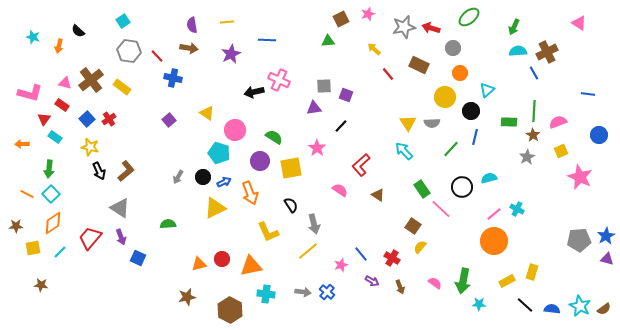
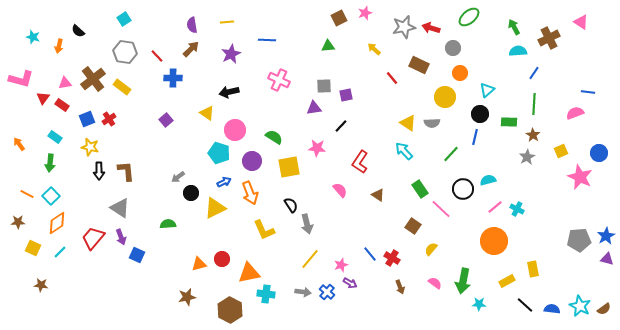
pink star at (368, 14): moved 3 px left, 1 px up
brown square at (341, 19): moved 2 px left, 1 px up
cyan square at (123, 21): moved 1 px right, 2 px up
pink triangle at (579, 23): moved 2 px right, 1 px up
green arrow at (514, 27): rotated 126 degrees clockwise
green triangle at (328, 41): moved 5 px down
brown arrow at (189, 48): moved 2 px right, 1 px down; rotated 54 degrees counterclockwise
gray hexagon at (129, 51): moved 4 px left, 1 px down
brown cross at (547, 52): moved 2 px right, 14 px up
blue line at (534, 73): rotated 64 degrees clockwise
red line at (388, 74): moved 4 px right, 4 px down
blue cross at (173, 78): rotated 12 degrees counterclockwise
brown cross at (91, 80): moved 2 px right, 1 px up
pink triangle at (65, 83): rotated 24 degrees counterclockwise
black arrow at (254, 92): moved 25 px left
pink L-shape at (30, 93): moved 9 px left, 14 px up
blue line at (588, 94): moved 2 px up
purple square at (346, 95): rotated 32 degrees counterclockwise
black circle at (471, 111): moved 9 px right, 3 px down
green line at (534, 111): moved 7 px up
red triangle at (44, 119): moved 1 px left, 21 px up
blue square at (87, 119): rotated 21 degrees clockwise
purple square at (169, 120): moved 3 px left
pink semicircle at (558, 122): moved 17 px right, 9 px up
yellow triangle at (408, 123): rotated 24 degrees counterclockwise
blue circle at (599, 135): moved 18 px down
orange arrow at (22, 144): moved 3 px left; rotated 56 degrees clockwise
pink star at (317, 148): rotated 30 degrees counterclockwise
green line at (451, 149): moved 5 px down
purple circle at (260, 161): moved 8 px left
red L-shape at (361, 165): moved 1 px left, 3 px up; rotated 15 degrees counterclockwise
yellow square at (291, 168): moved 2 px left, 1 px up
green arrow at (49, 169): moved 1 px right, 6 px up
black arrow at (99, 171): rotated 24 degrees clockwise
brown L-shape at (126, 171): rotated 55 degrees counterclockwise
gray arrow at (178, 177): rotated 24 degrees clockwise
black circle at (203, 177): moved 12 px left, 16 px down
cyan semicircle at (489, 178): moved 1 px left, 2 px down
black circle at (462, 187): moved 1 px right, 2 px down
green rectangle at (422, 189): moved 2 px left
pink semicircle at (340, 190): rotated 14 degrees clockwise
cyan square at (51, 194): moved 2 px down
pink line at (494, 214): moved 1 px right, 7 px up
orange diamond at (53, 223): moved 4 px right
gray arrow at (314, 224): moved 7 px left
brown star at (16, 226): moved 2 px right, 4 px up
yellow L-shape at (268, 232): moved 4 px left, 2 px up
red trapezoid at (90, 238): moved 3 px right
yellow semicircle at (420, 247): moved 11 px right, 2 px down
yellow square at (33, 248): rotated 35 degrees clockwise
yellow line at (308, 251): moved 2 px right, 8 px down; rotated 10 degrees counterclockwise
blue line at (361, 254): moved 9 px right
blue square at (138, 258): moved 1 px left, 3 px up
orange triangle at (251, 266): moved 2 px left, 7 px down
yellow rectangle at (532, 272): moved 1 px right, 3 px up; rotated 28 degrees counterclockwise
purple arrow at (372, 281): moved 22 px left, 2 px down
